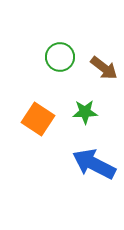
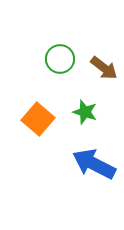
green circle: moved 2 px down
green star: rotated 20 degrees clockwise
orange square: rotated 8 degrees clockwise
